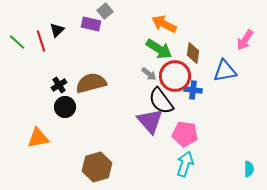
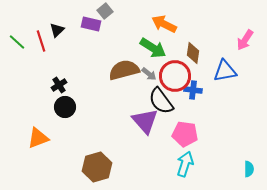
green arrow: moved 6 px left, 1 px up
brown semicircle: moved 33 px right, 13 px up
purple triangle: moved 5 px left
orange triangle: rotated 10 degrees counterclockwise
